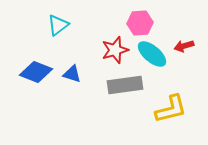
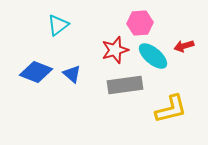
cyan ellipse: moved 1 px right, 2 px down
blue triangle: rotated 24 degrees clockwise
